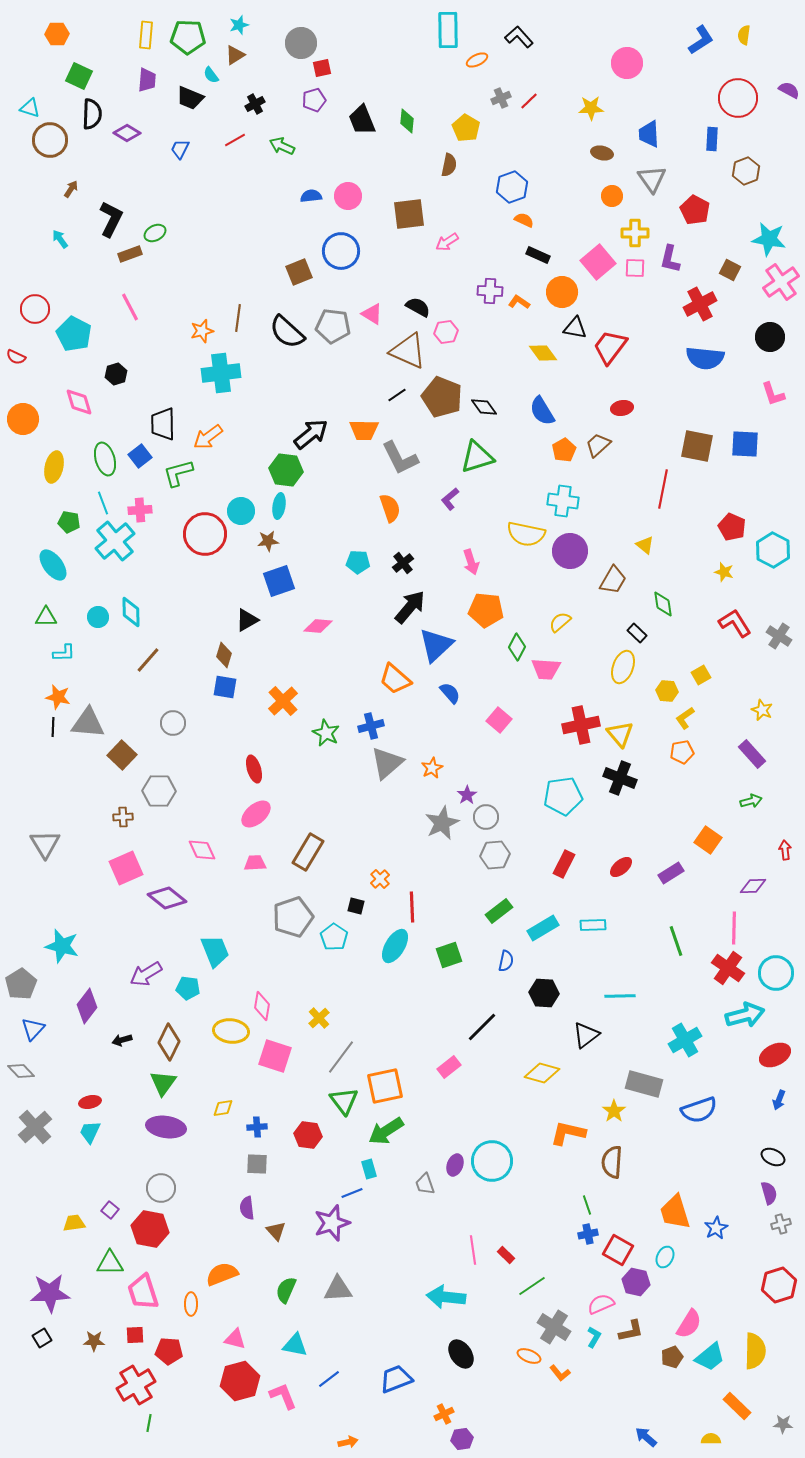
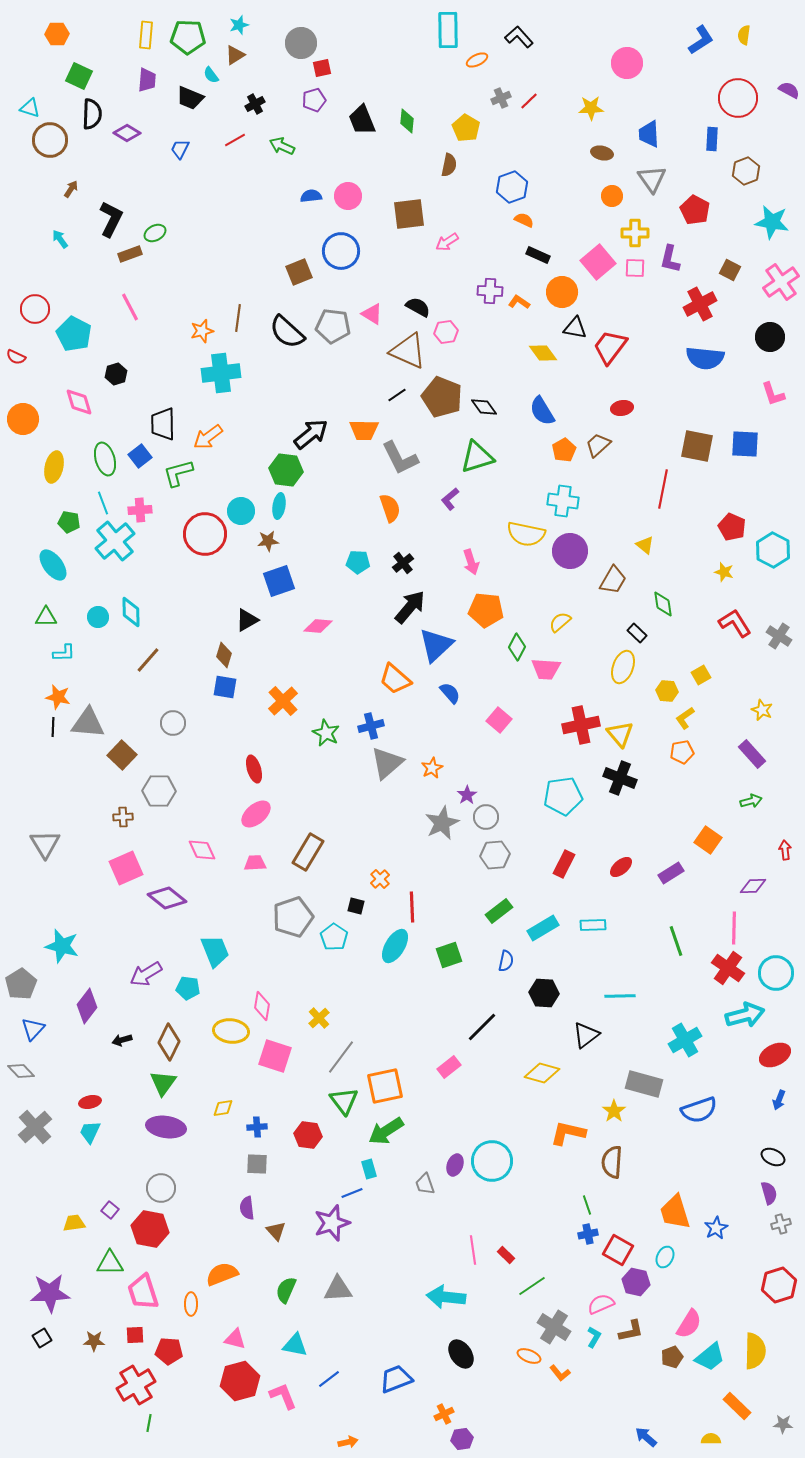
cyan star at (769, 239): moved 3 px right, 17 px up
